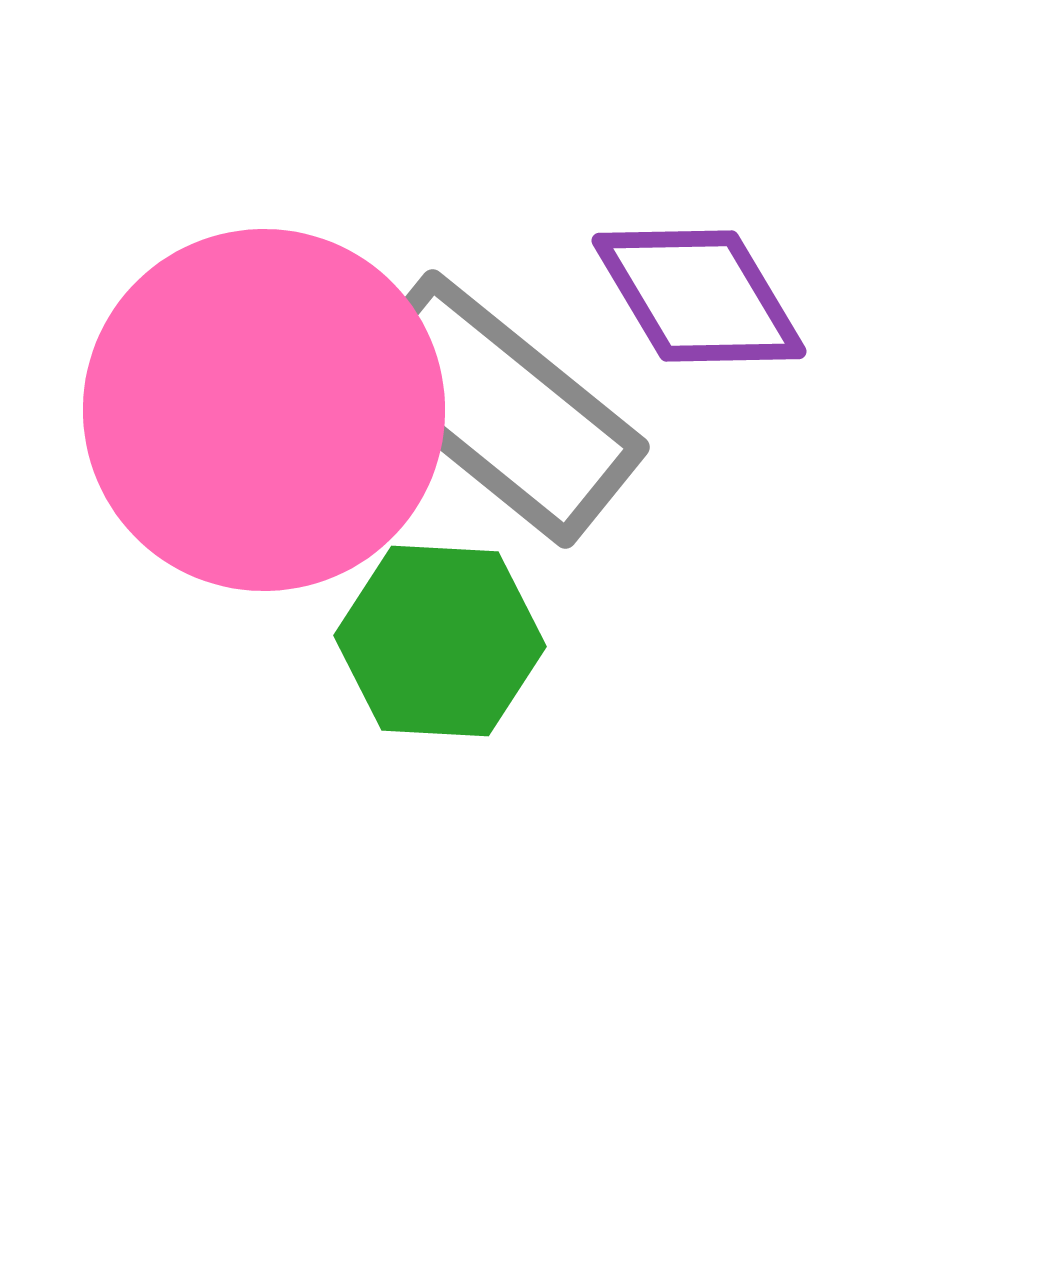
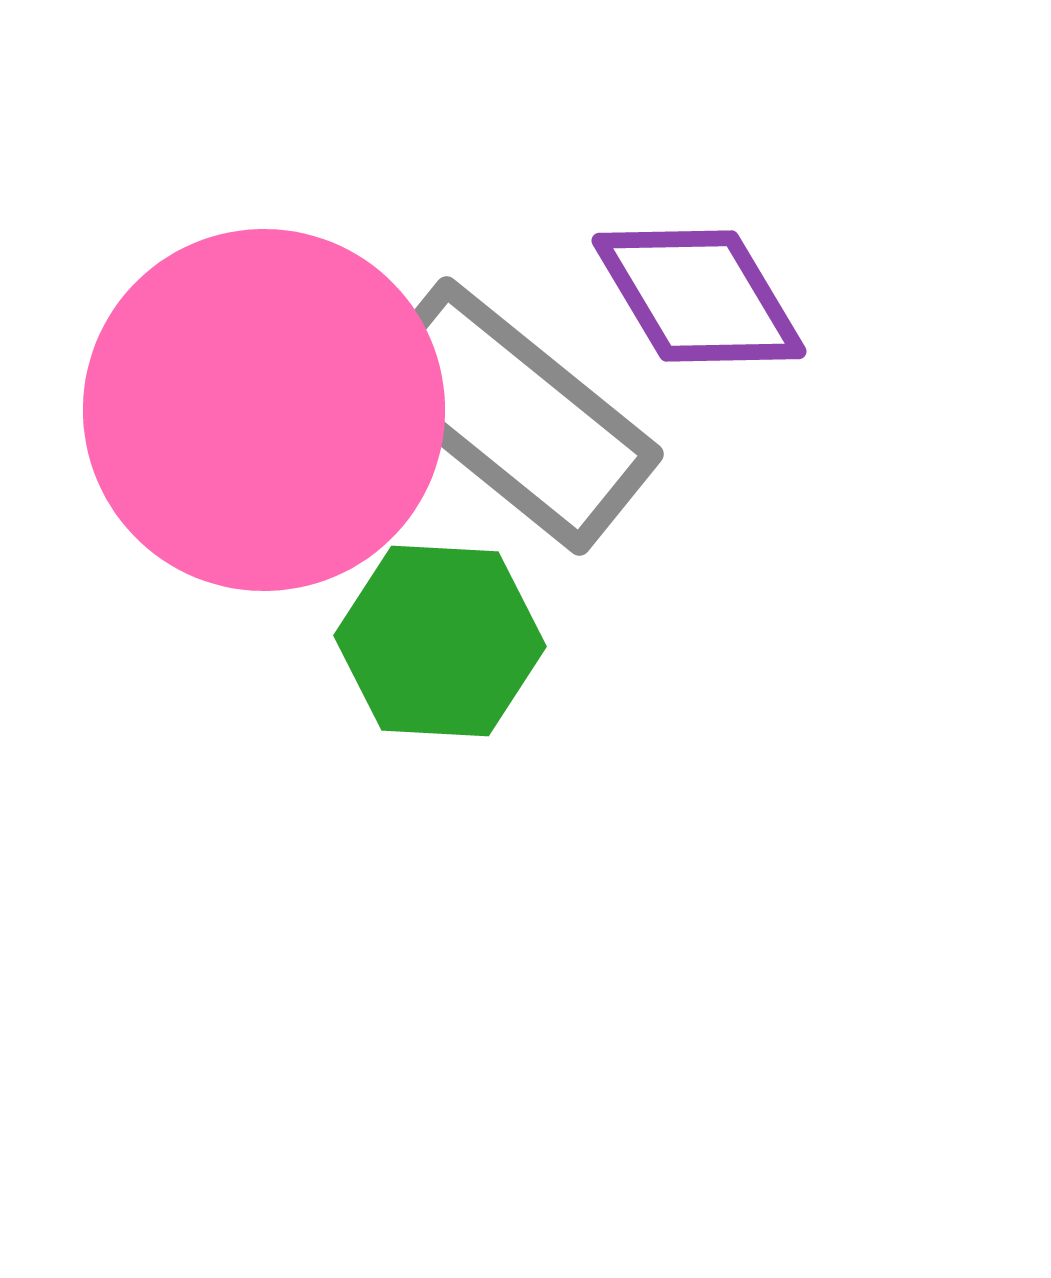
gray rectangle: moved 14 px right, 7 px down
